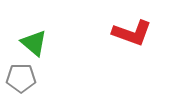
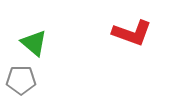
gray pentagon: moved 2 px down
